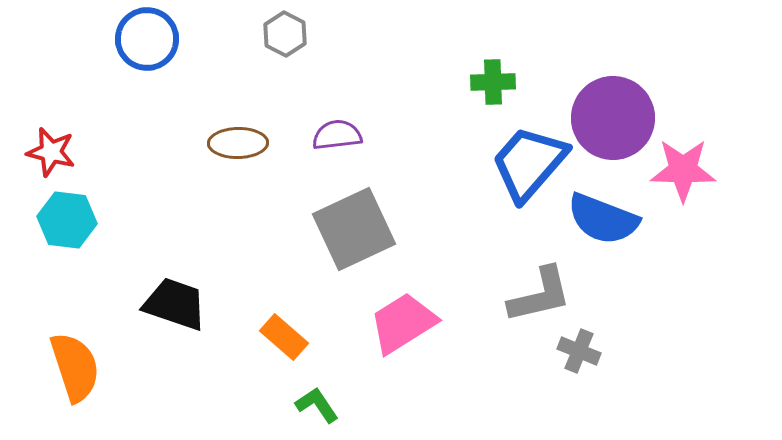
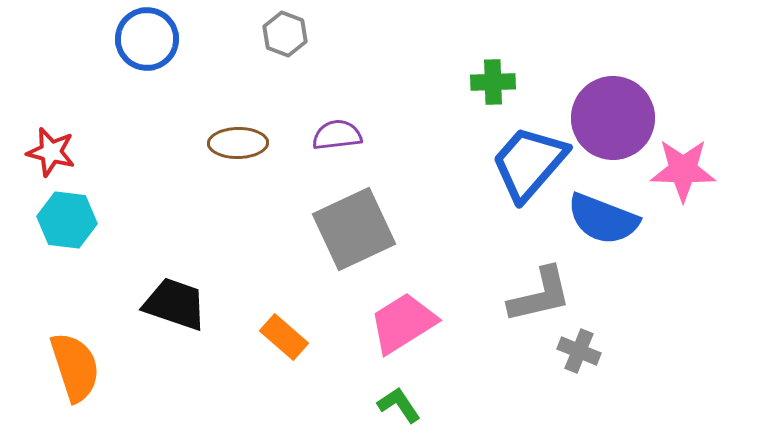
gray hexagon: rotated 6 degrees counterclockwise
green L-shape: moved 82 px right
